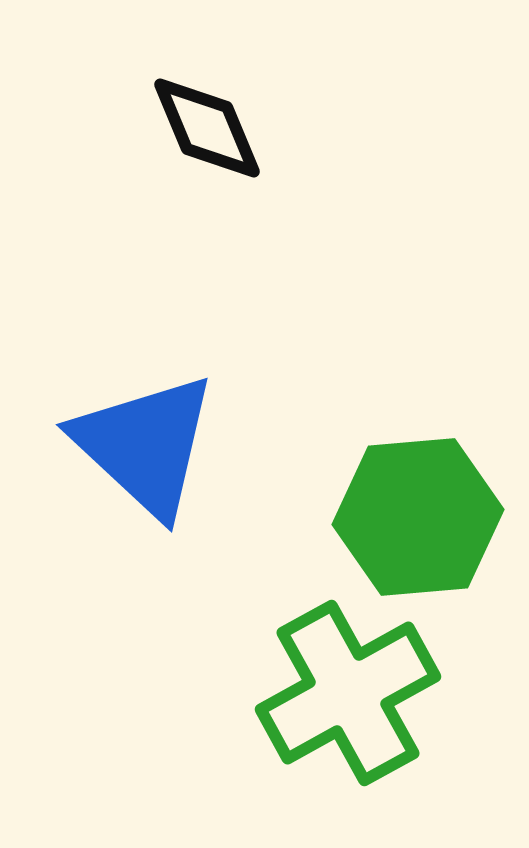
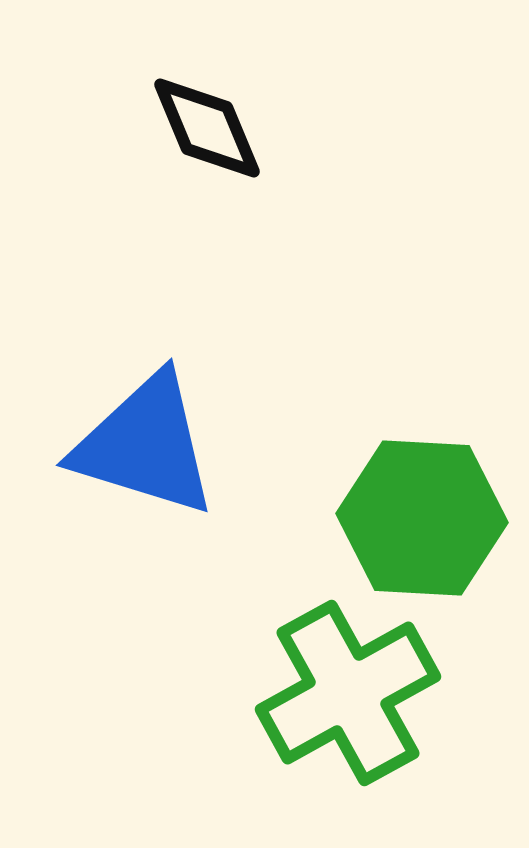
blue triangle: rotated 26 degrees counterclockwise
green hexagon: moved 4 px right, 1 px down; rotated 8 degrees clockwise
